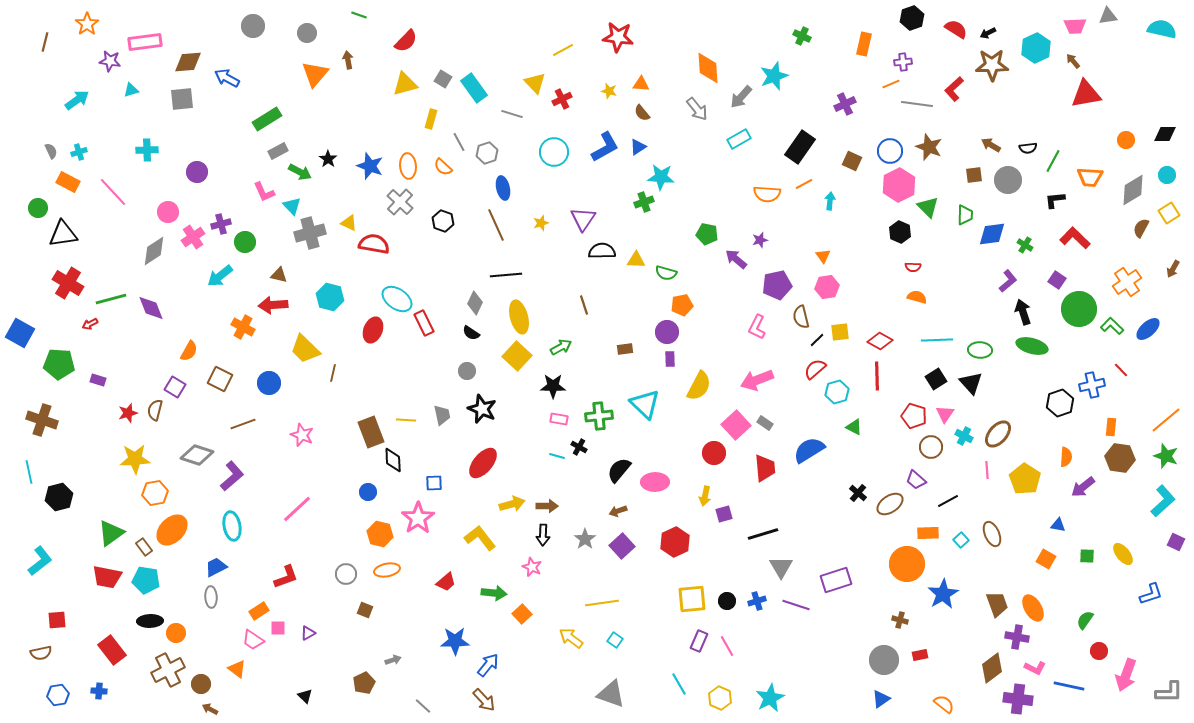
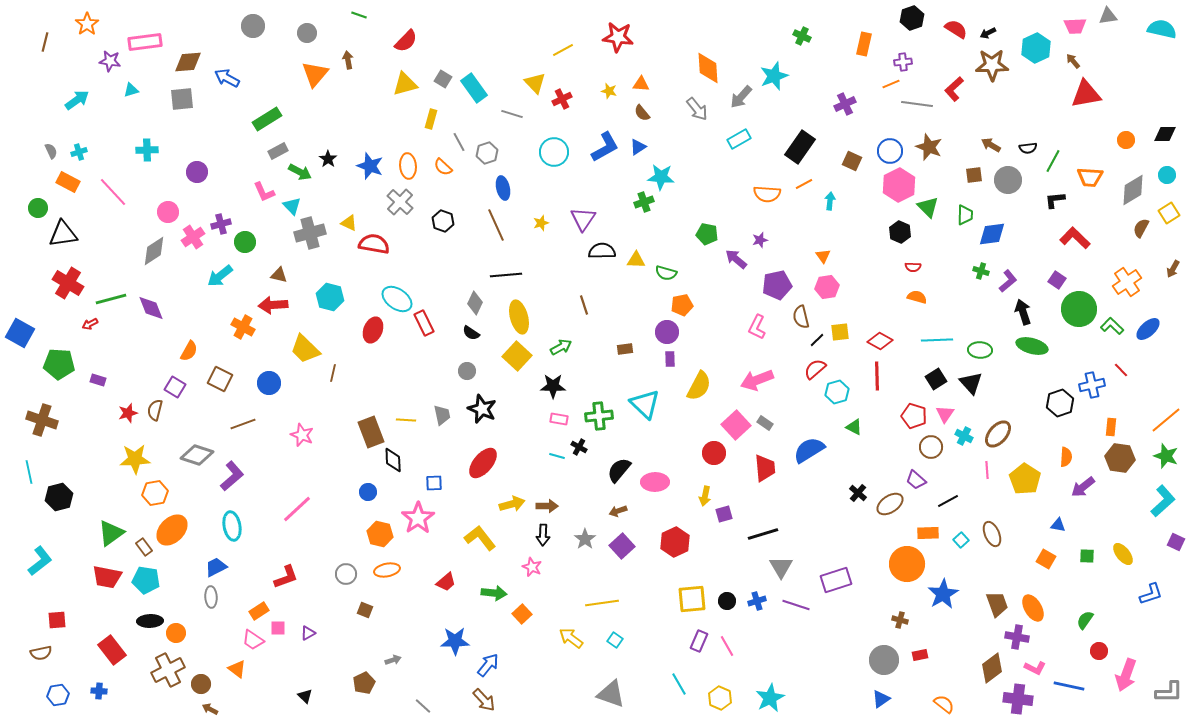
green cross at (1025, 245): moved 44 px left, 26 px down; rotated 14 degrees counterclockwise
